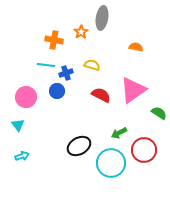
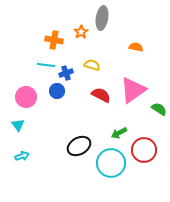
green semicircle: moved 4 px up
